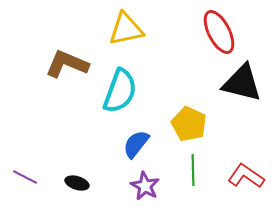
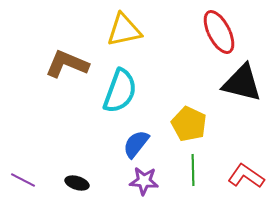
yellow triangle: moved 2 px left, 1 px down
purple line: moved 2 px left, 3 px down
purple star: moved 1 px left, 5 px up; rotated 24 degrees counterclockwise
